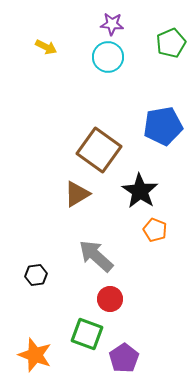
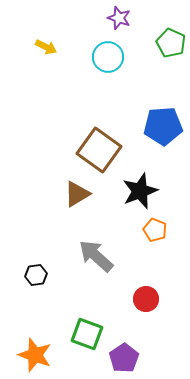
purple star: moved 7 px right, 6 px up; rotated 15 degrees clockwise
green pentagon: rotated 24 degrees counterclockwise
blue pentagon: rotated 6 degrees clockwise
black star: rotated 18 degrees clockwise
red circle: moved 36 px right
